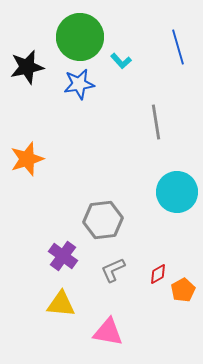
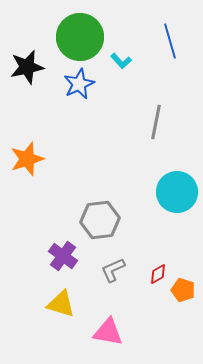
blue line: moved 8 px left, 6 px up
blue star: rotated 16 degrees counterclockwise
gray line: rotated 20 degrees clockwise
gray hexagon: moved 3 px left
orange pentagon: rotated 25 degrees counterclockwise
yellow triangle: rotated 12 degrees clockwise
